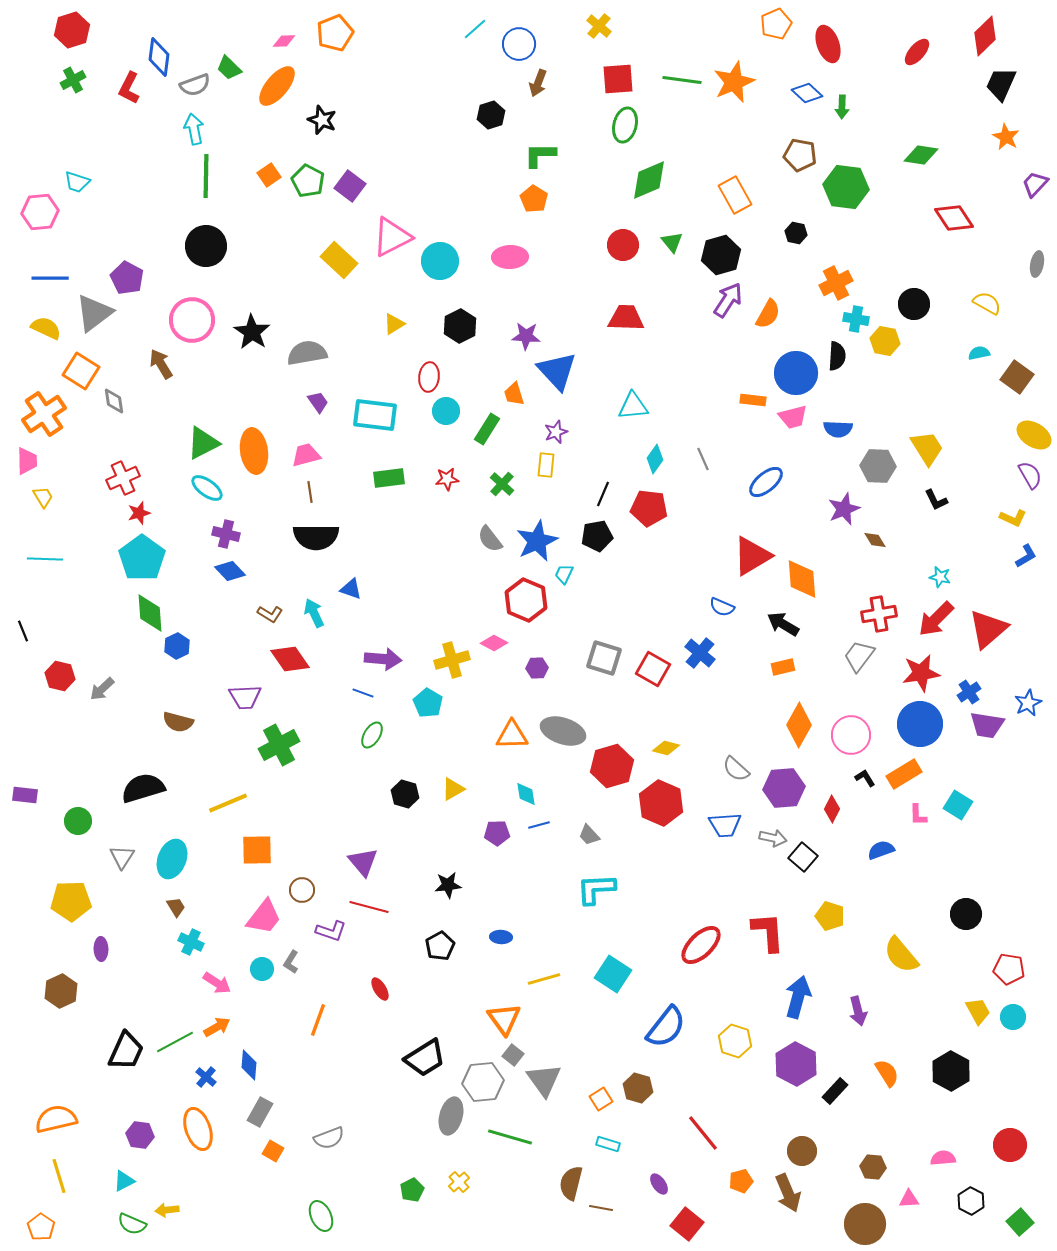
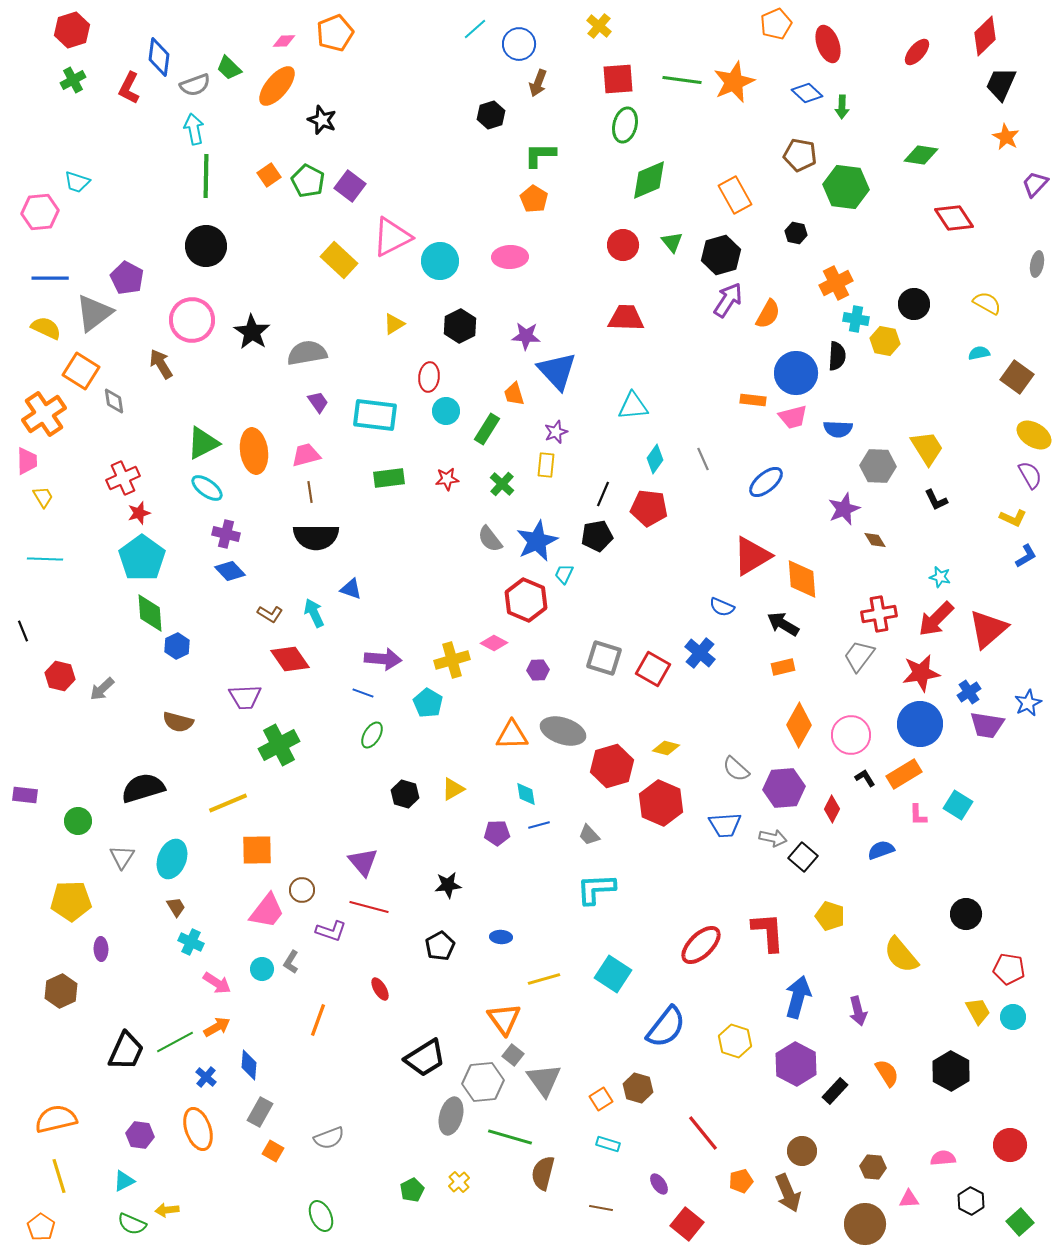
purple hexagon at (537, 668): moved 1 px right, 2 px down
pink trapezoid at (264, 917): moved 3 px right, 6 px up
brown semicircle at (571, 1183): moved 28 px left, 10 px up
